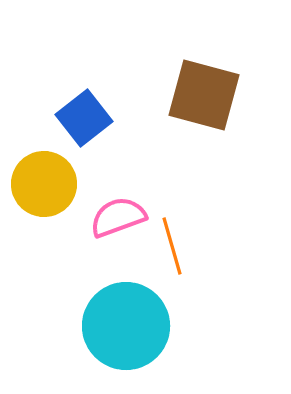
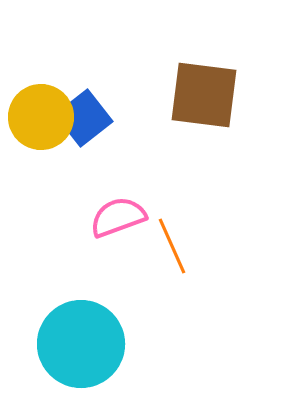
brown square: rotated 8 degrees counterclockwise
yellow circle: moved 3 px left, 67 px up
orange line: rotated 8 degrees counterclockwise
cyan circle: moved 45 px left, 18 px down
